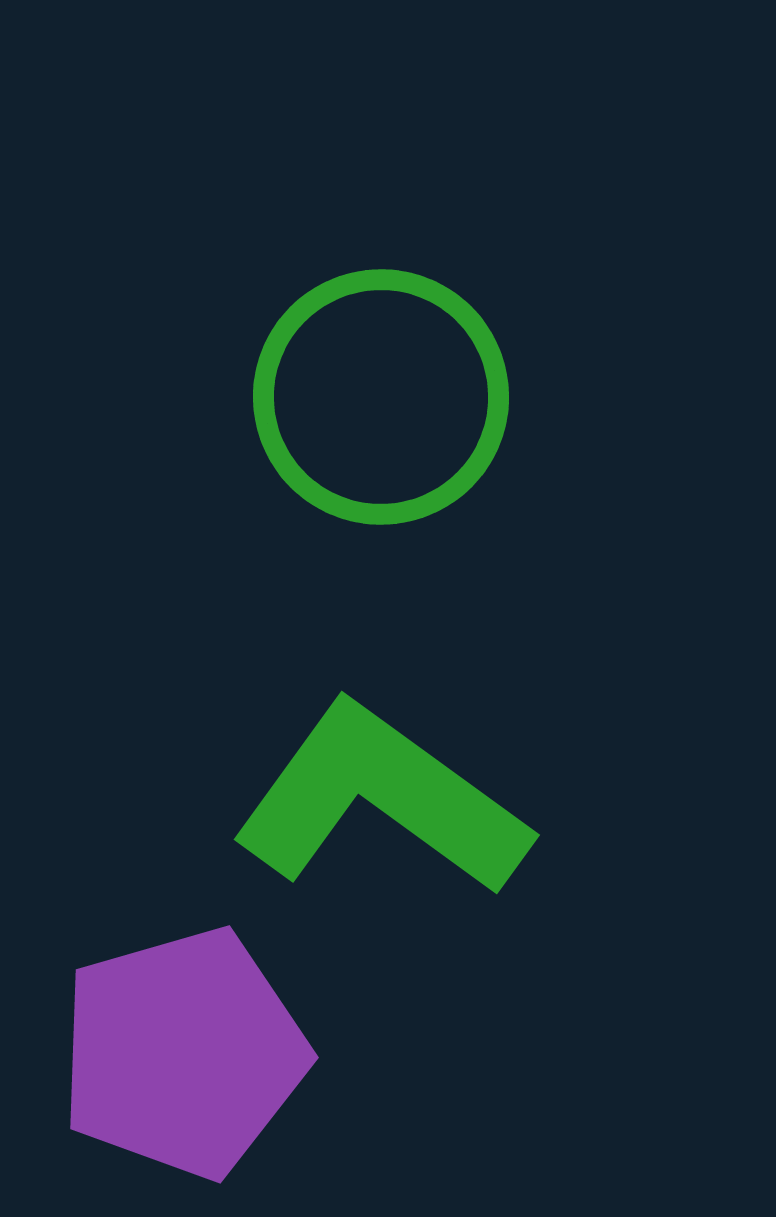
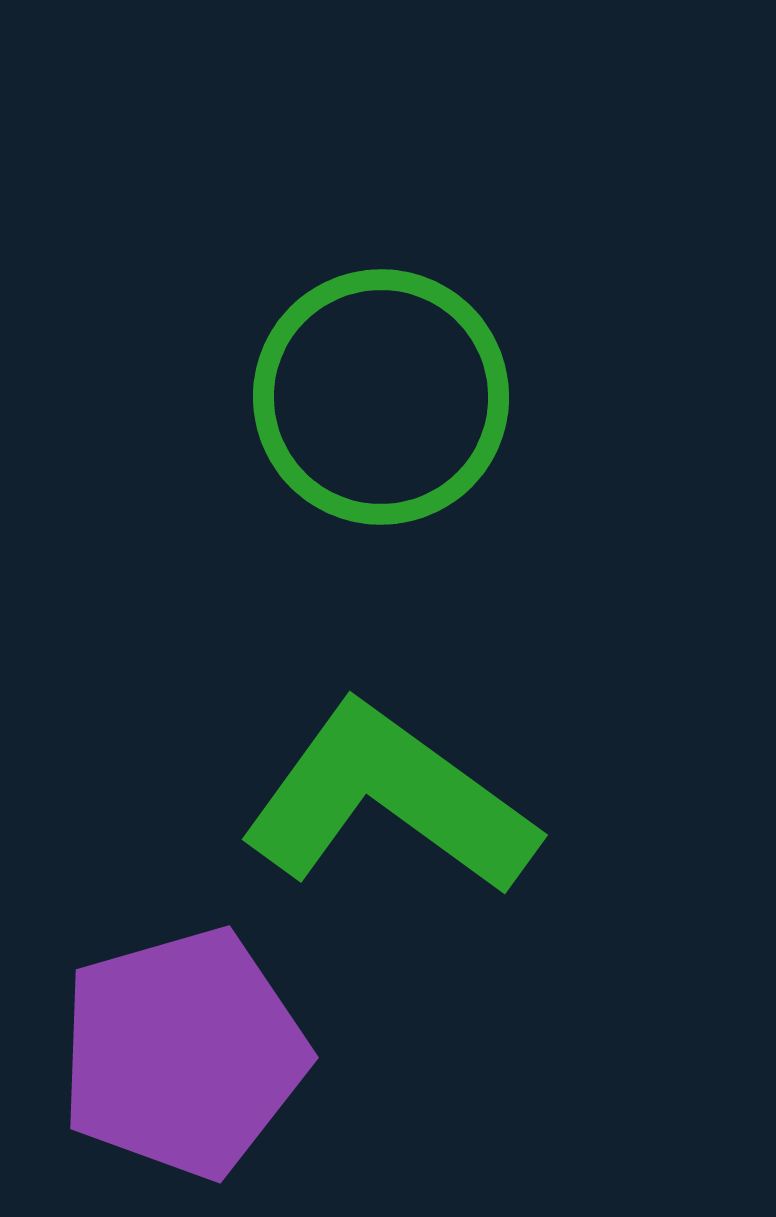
green L-shape: moved 8 px right
